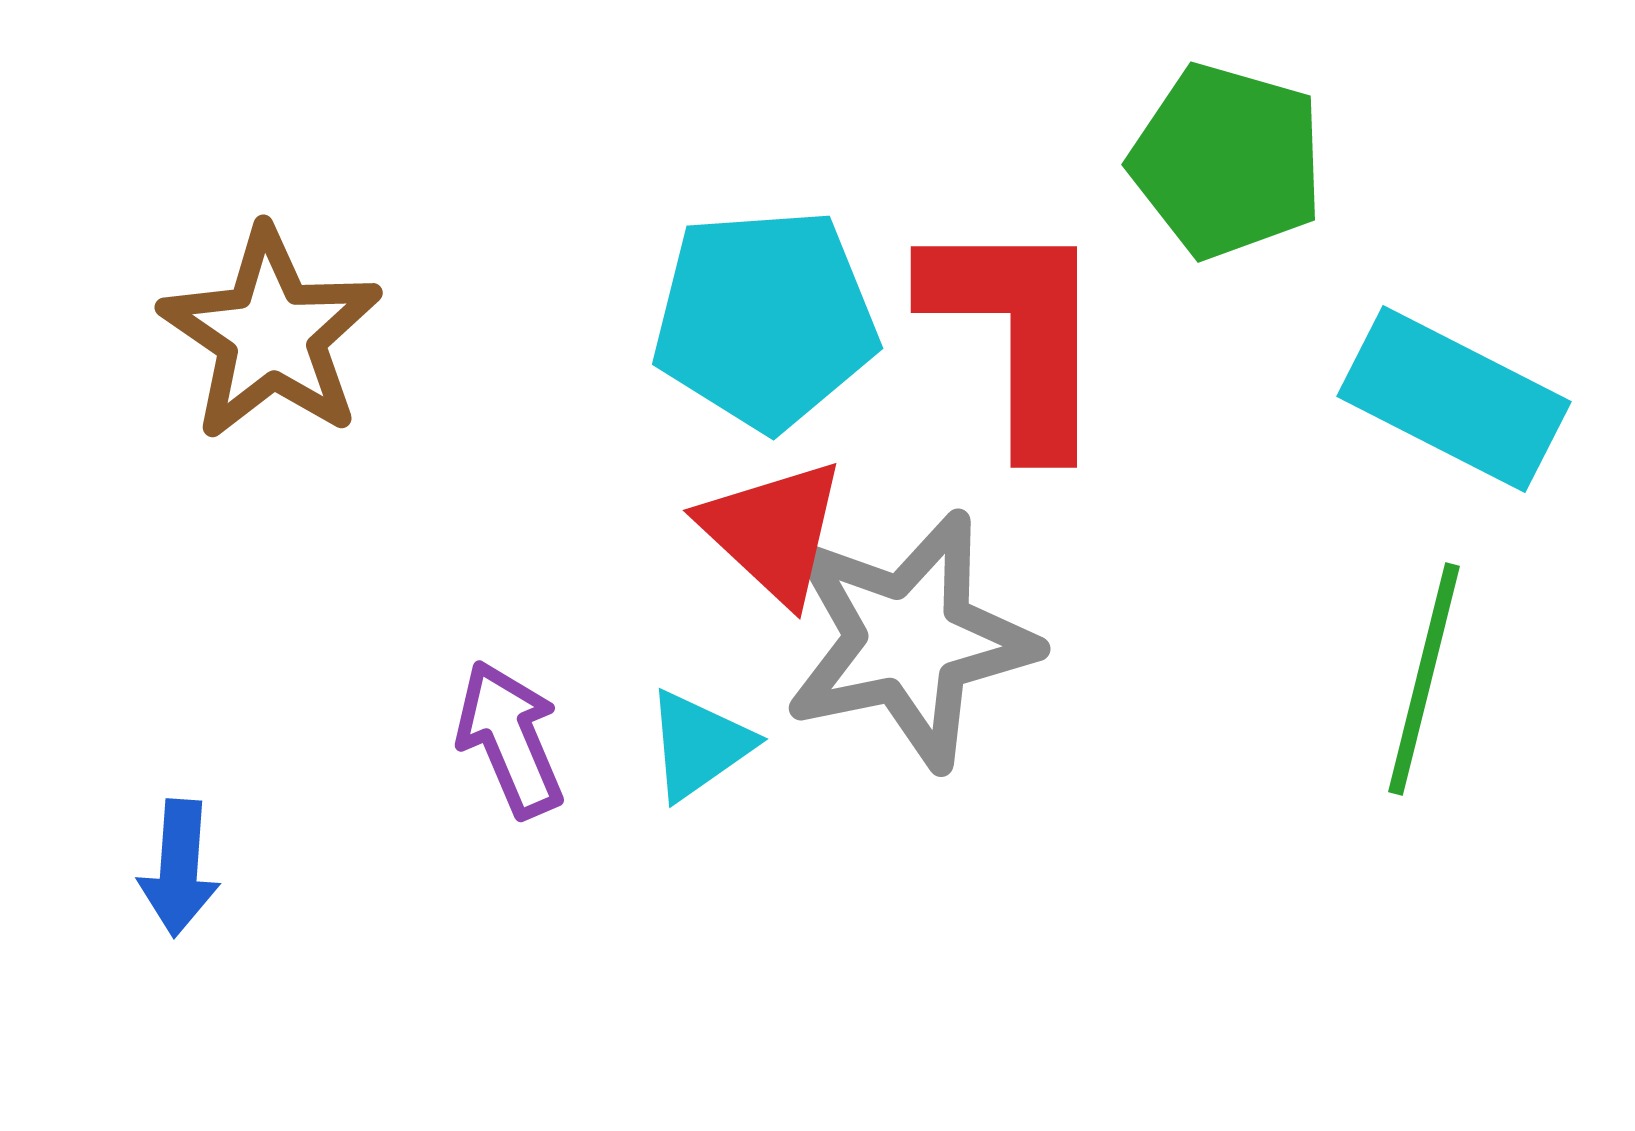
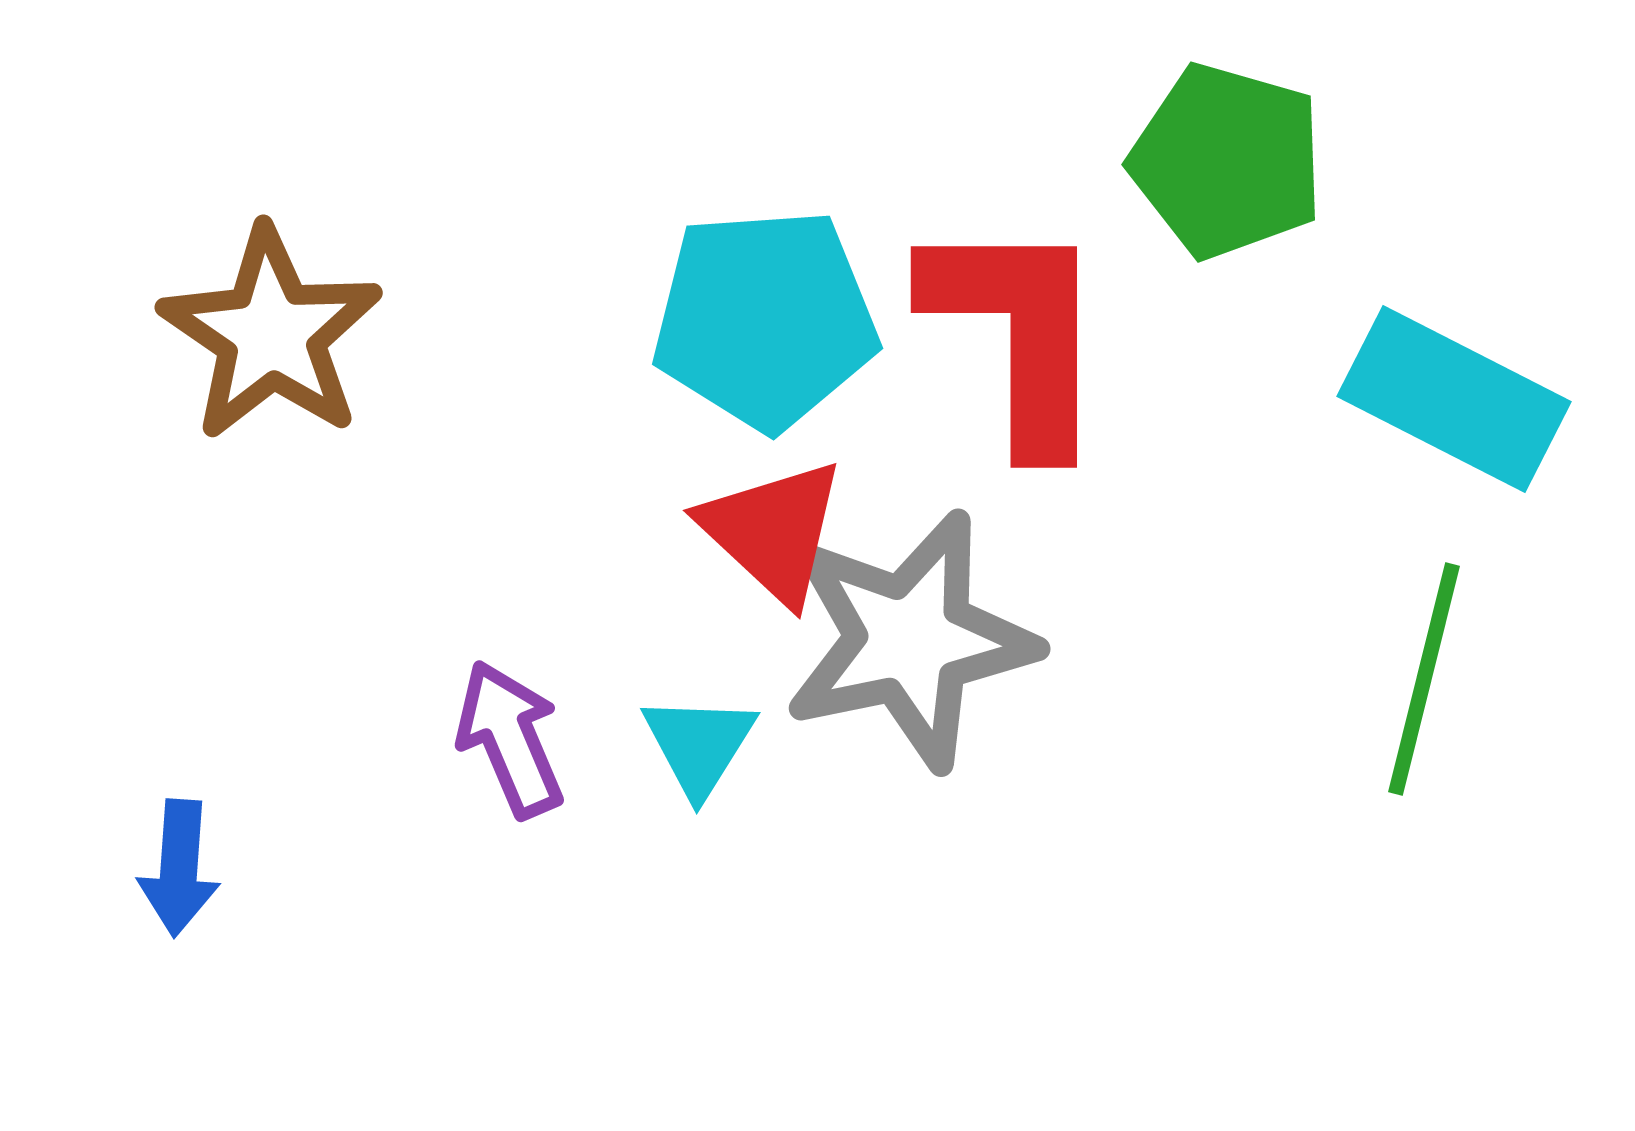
cyan triangle: rotated 23 degrees counterclockwise
